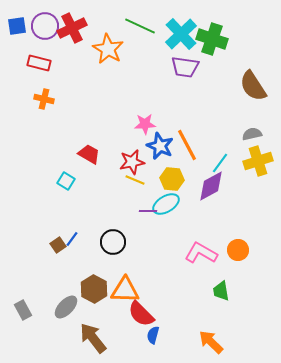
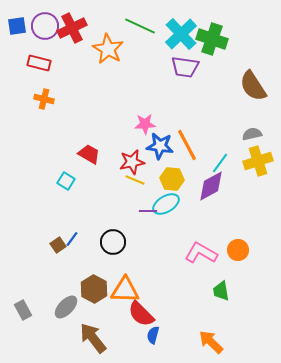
blue star: rotated 16 degrees counterclockwise
